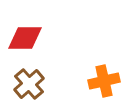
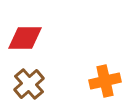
orange cross: moved 1 px right
